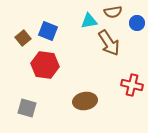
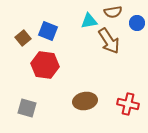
brown arrow: moved 2 px up
red cross: moved 4 px left, 19 px down
